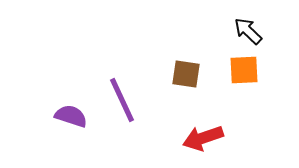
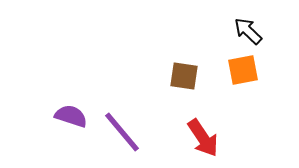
orange square: moved 1 px left; rotated 8 degrees counterclockwise
brown square: moved 2 px left, 2 px down
purple line: moved 32 px down; rotated 15 degrees counterclockwise
red arrow: rotated 105 degrees counterclockwise
